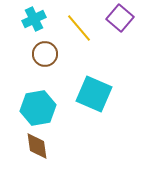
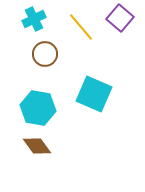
yellow line: moved 2 px right, 1 px up
cyan hexagon: rotated 20 degrees clockwise
brown diamond: rotated 28 degrees counterclockwise
